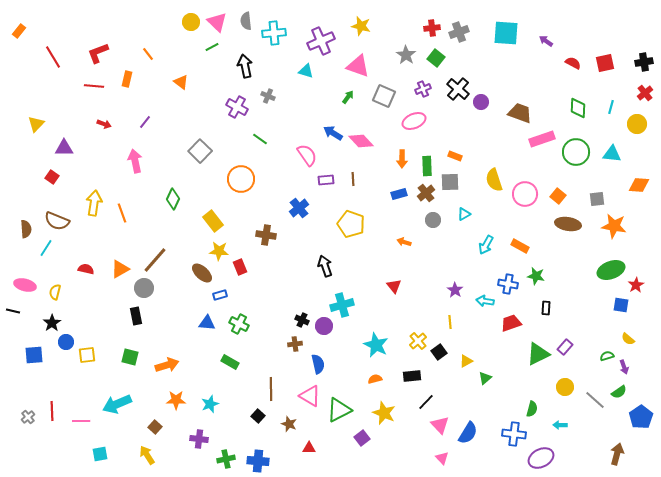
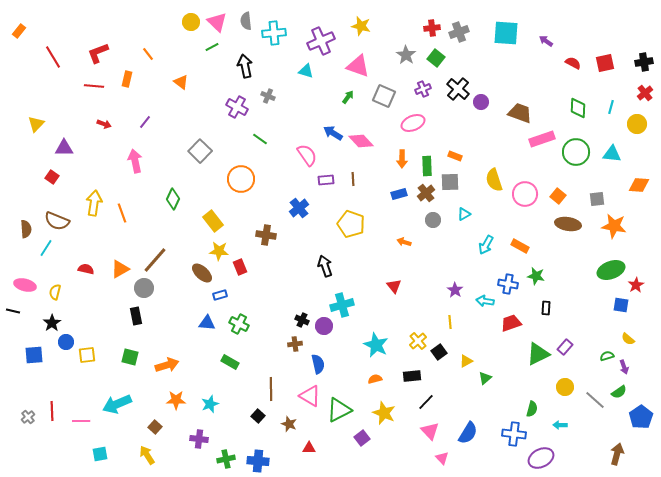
pink ellipse at (414, 121): moved 1 px left, 2 px down
pink triangle at (440, 425): moved 10 px left, 6 px down
